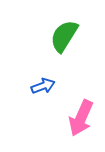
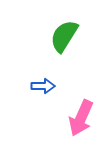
blue arrow: rotated 20 degrees clockwise
